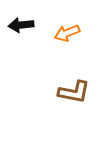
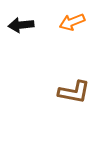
orange arrow: moved 5 px right, 11 px up
